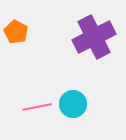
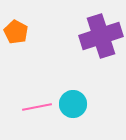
purple cross: moved 7 px right, 1 px up; rotated 9 degrees clockwise
